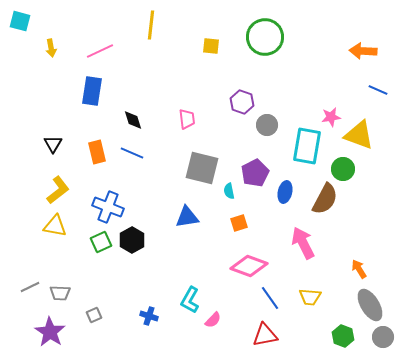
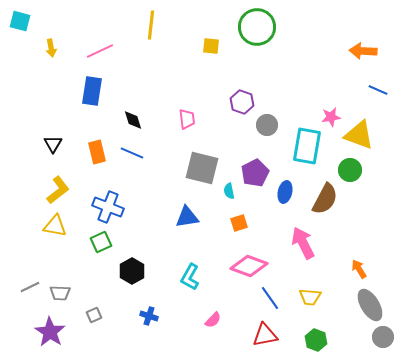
green circle at (265, 37): moved 8 px left, 10 px up
green circle at (343, 169): moved 7 px right, 1 px down
black hexagon at (132, 240): moved 31 px down
cyan L-shape at (190, 300): moved 23 px up
green hexagon at (343, 336): moved 27 px left, 4 px down
